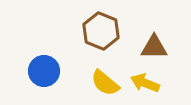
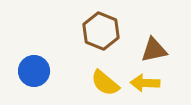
brown triangle: moved 3 px down; rotated 12 degrees counterclockwise
blue circle: moved 10 px left
yellow arrow: rotated 20 degrees counterclockwise
